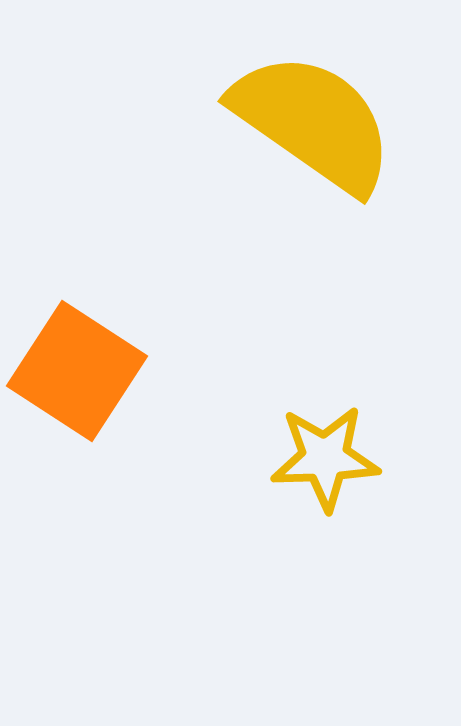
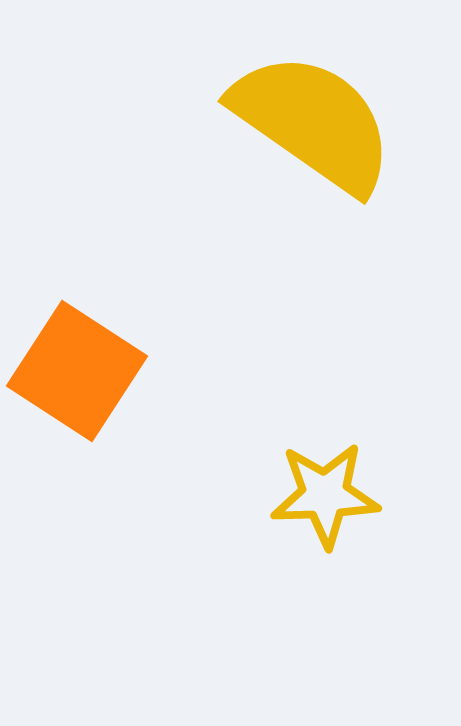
yellow star: moved 37 px down
